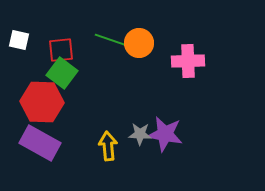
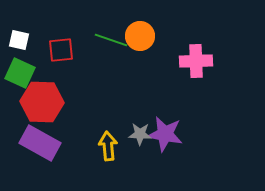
orange circle: moved 1 px right, 7 px up
pink cross: moved 8 px right
green square: moved 42 px left; rotated 12 degrees counterclockwise
